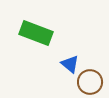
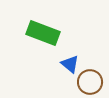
green rectangle: moved 7 px right
